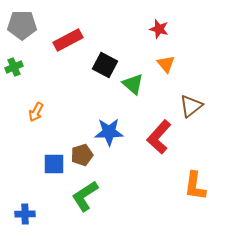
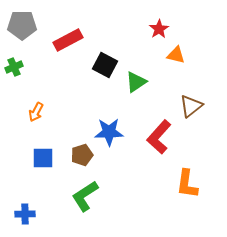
red star: rotated 24 degrees clockwise
orange triangle: moved 10 px right, 9 px up; rotated 36 degrees counterclockwise
green triangle: moved 3 px right, 2 px up; rotated 45 degrees clockwise
blue square: moved 11 px left, 6 px up
orange L-shape: moved 8 px left, 2 px up
